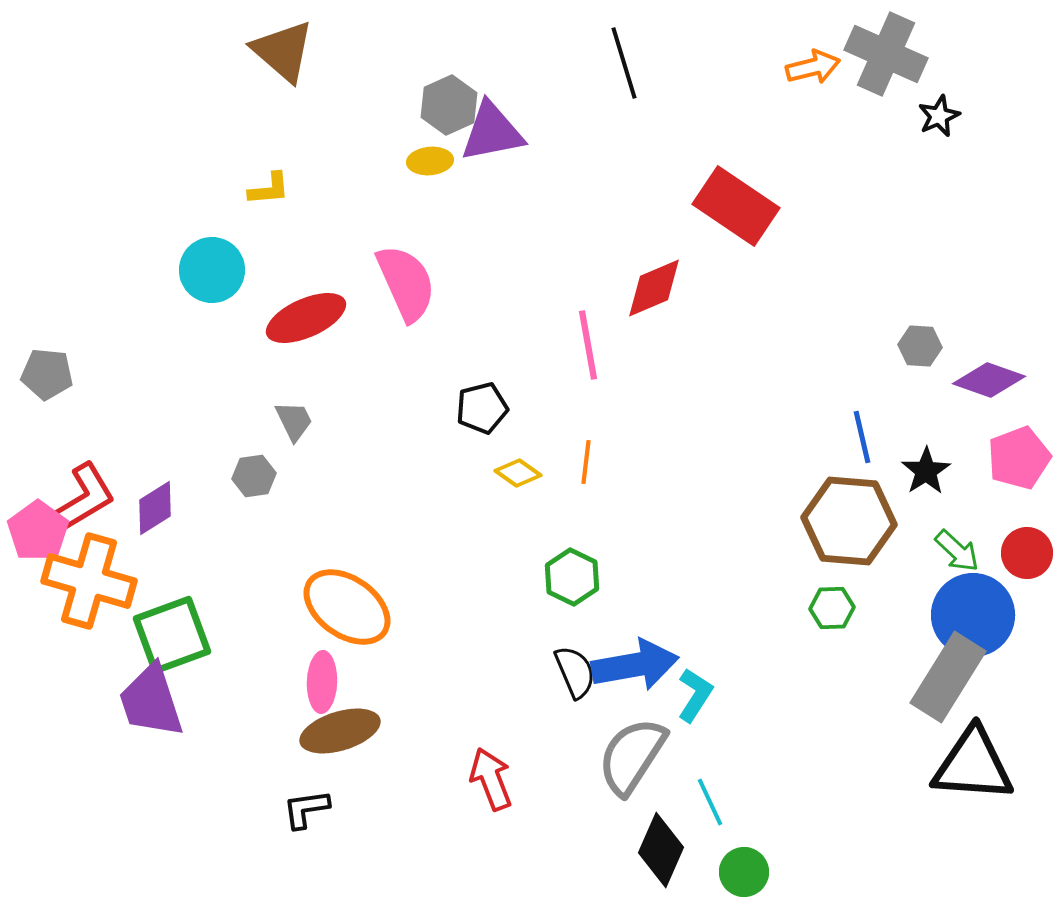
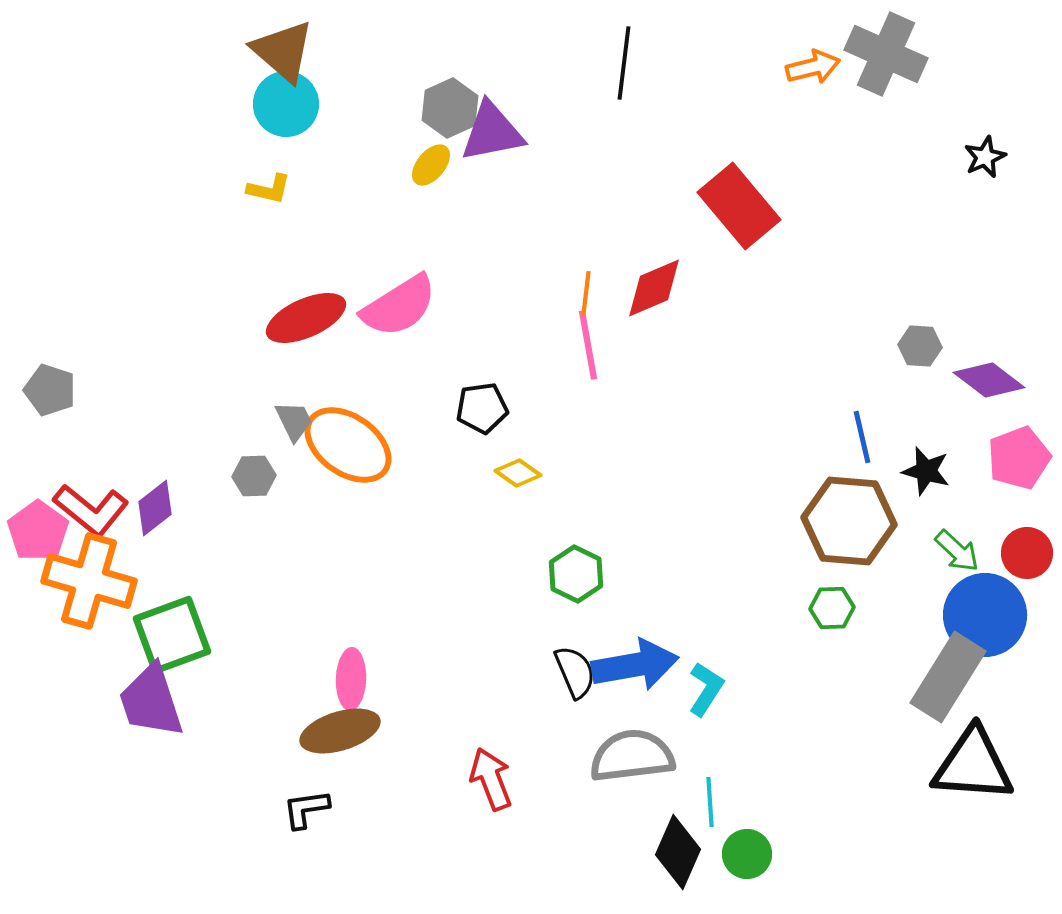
black line at (624, 63): rotated 24 degrees clockwise
gray hexagon at (449, 105): moved 1 px right, 3 px down
black star at (939, 116): moved 46 px right, 41 px down
yellow ellipse at (430, 161): moved 1 px right, 4 px down; rotated 45 degrees counterclockwise
yellow L-shape at (269, 189): rotated 18 degrees clockwise
red rectangle at (736, 206): moved 3 px right; rotated 16 degrees clockwise
cyan circle at (212, 270): moved 74 px right, 166 px up
pink semicircle at (406, 283): moved 7 px left, 23 px down; rotated 82 degrees clockwise
gray pentagon at (47, 374): moved 3 px right, 16 px down; rotated 12 degrees clockwise
purple diamond at (989, 380): rotated 18 degrees clockwise
black pentagon at (482, 408): rotated 6 degrees clockwise
orange line at (586, 462): moved 169 px up
black star at (926, 471): rotated 24 degrees counterclockwise
gray hexagon at (254, 476): rotated 6 degrees clockwise
red L-shape at (84, 498): moved 7 px right, 12 px down; rotated 70 degrees clockwise
purple diamond at (155, 508): rotated 6 degrees counterclockwise
green hexagon at (572, 577): moved 4 px right, 3 px up
orange ellipse at (347, 607): moved 1 px right, 162 px up
blue circle at (973, 615): moved 12 px right
pink ellipse at (322, 682): moved 29 px right, 3 px up
cyan L-shape at (695, 695): moved 11 px right, 6 px up
gray semicircle at (632, 756): rotated 50 degrees clockwise
cyan line at (710, 802): rotated 21 degrees clockwise
black diamond at (661, 850): moved 17 px right, 2 px down
green circle at (744, 872): moved 3 px right, 18 px up
